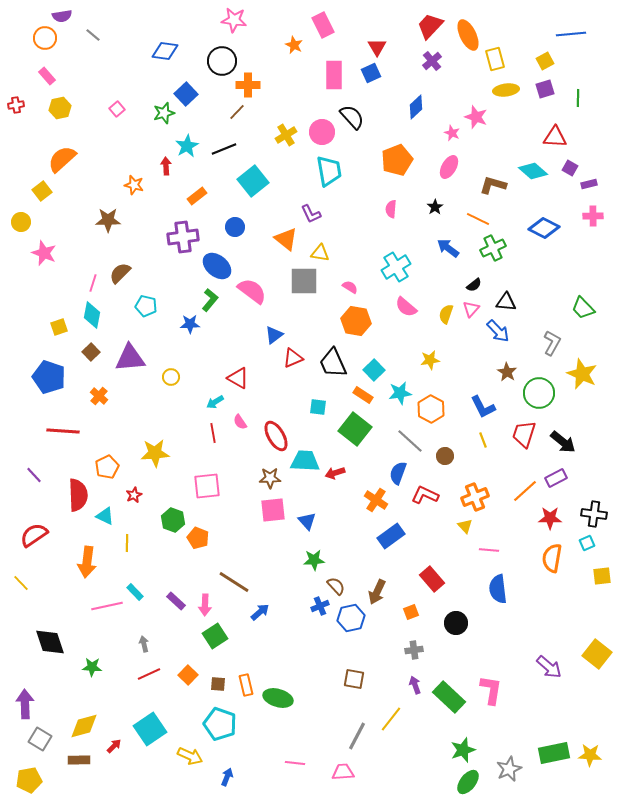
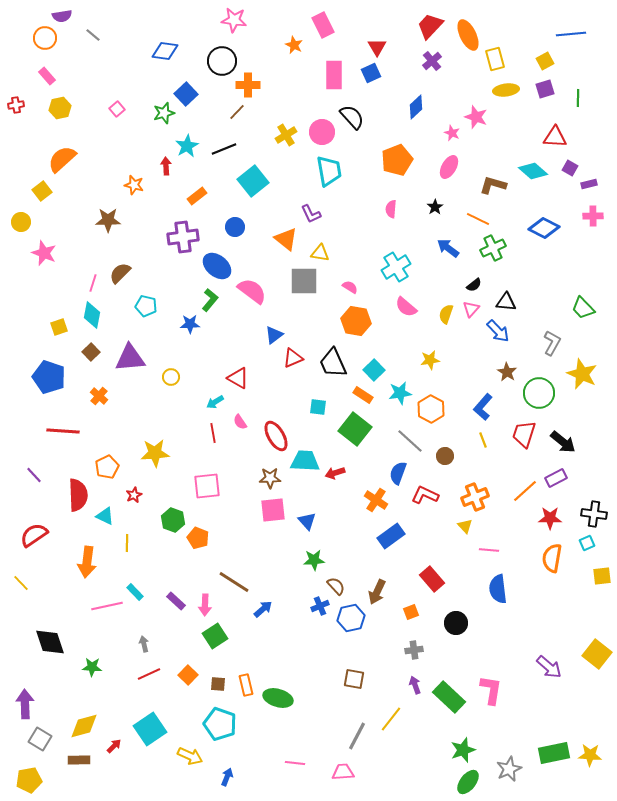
blue L-shape at (483, 407): rotated 68 degrees clockwise
blue arrow at (260, 612): moved 3 px right, 3 px up
